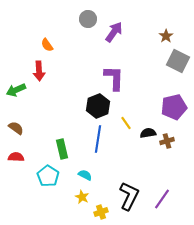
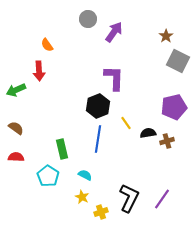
black L-shape: moved 2 px down
